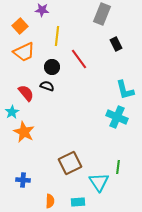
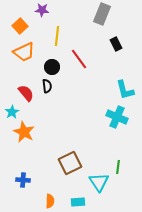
black semicircle: rotated 64 degrees clockwise
